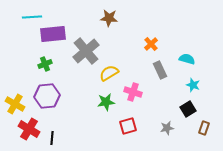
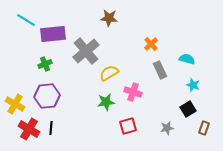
cyan line: moved 6 px left, 3 px down; rotated 36 degrees clockwise
black line: moved 1 px left, 10 px up
